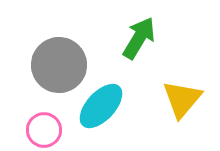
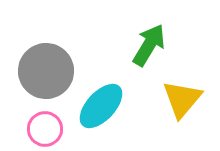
green arrow: moved 10 px right, 7 px down
gray circle: moved 13 px left, 6 px down
pink circle: moved 1 px right, 1 px up
